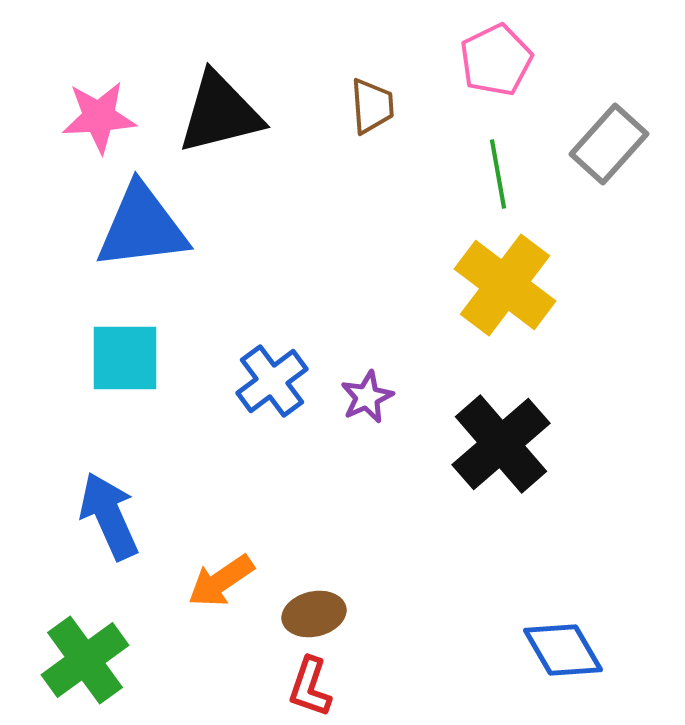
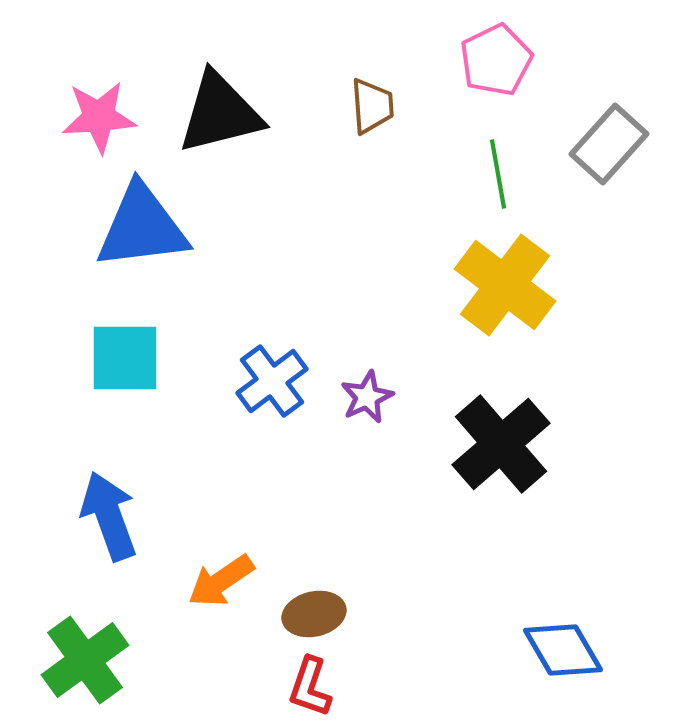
blue arrow: rotated 4 degrees clockwise
